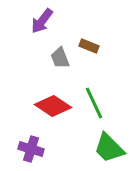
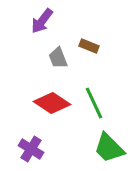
gray trapezoid: moved 2 px left
red diamond: moved 1 px left, 3 px up
purple cross: rotated 15 degrees clockwise
